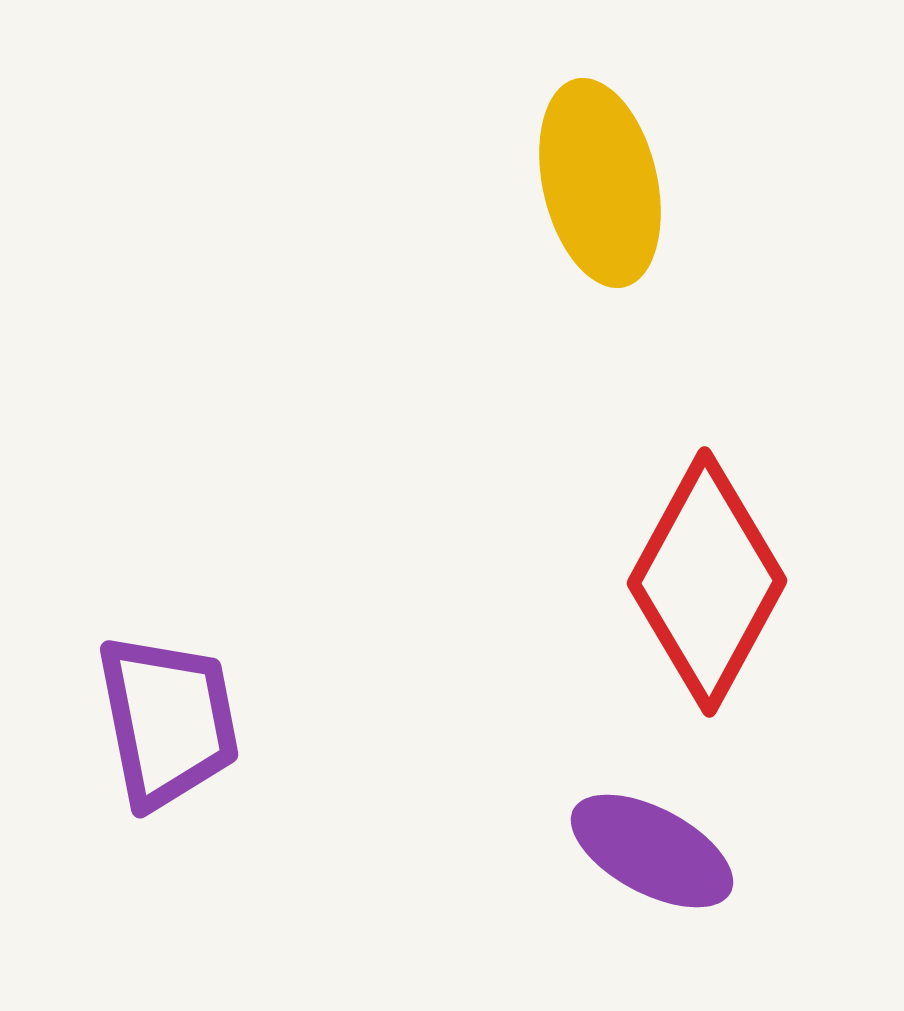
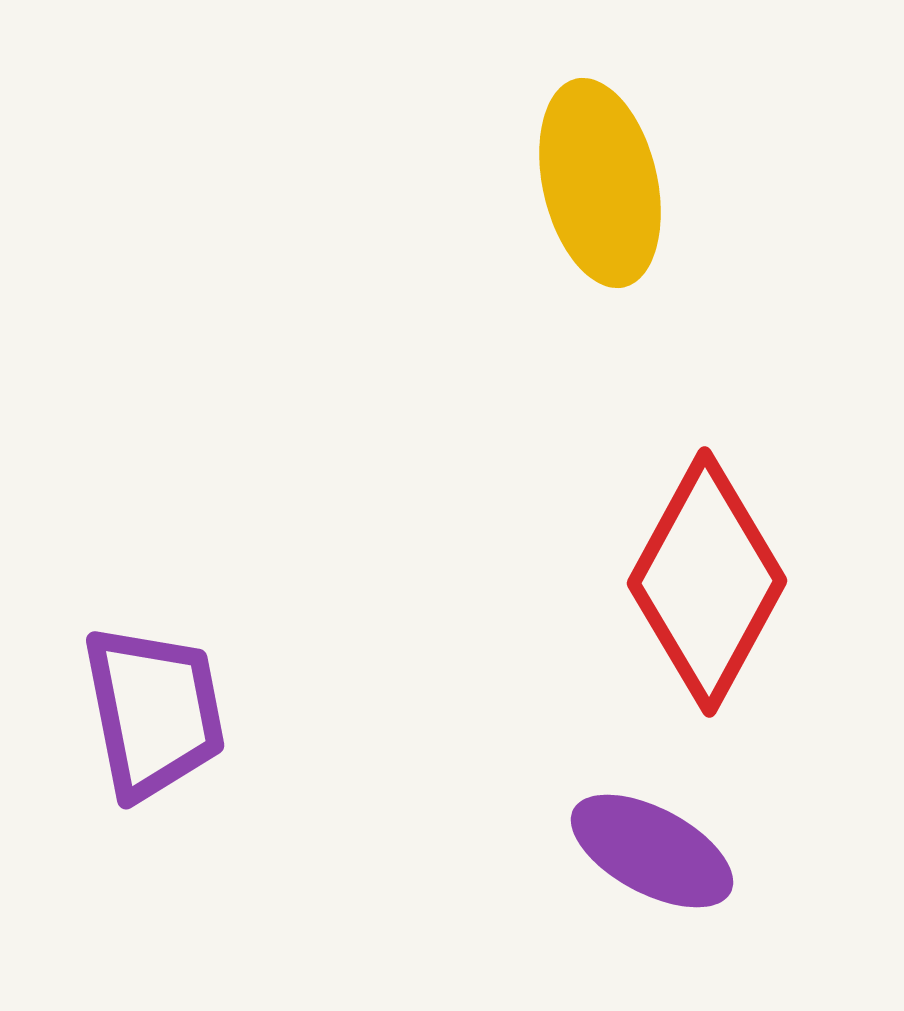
purple trapezoid: moved 14 px left, 9 px up
